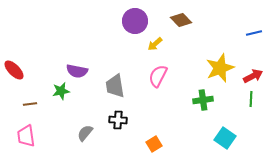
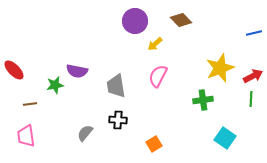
gray trapezoid: moved 1 px right
green star: moved 6 px left, 6 px up
